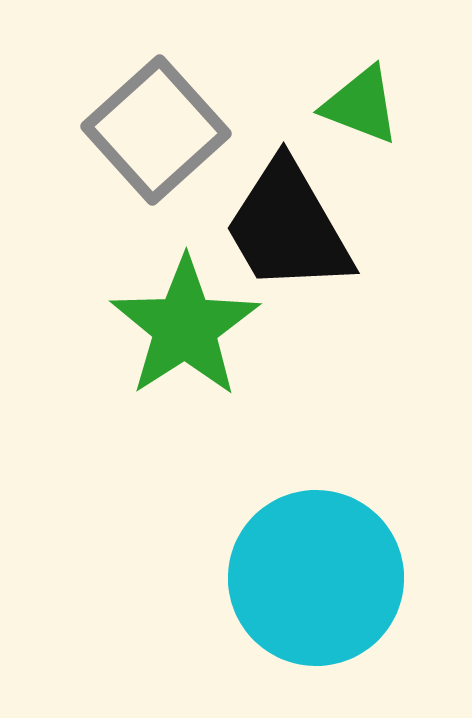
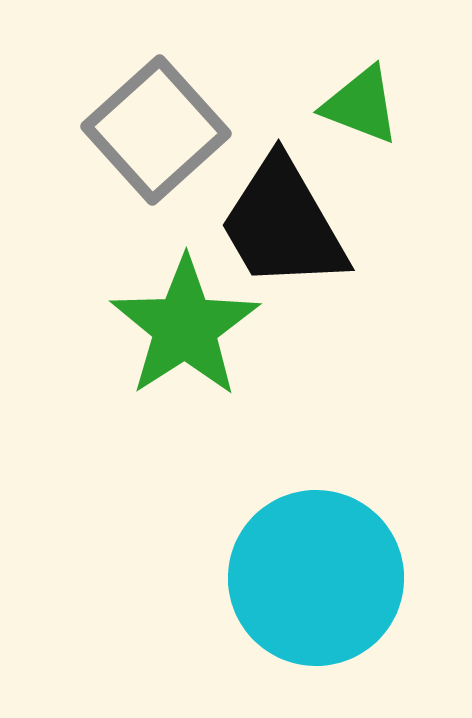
black trapezoid: moved 5 px left, 3 px up
